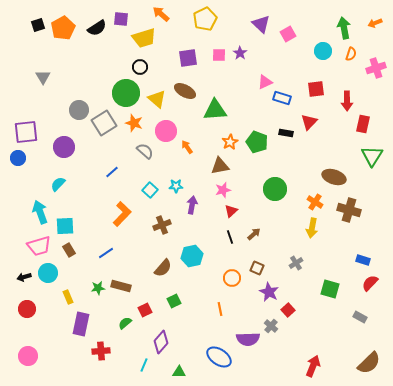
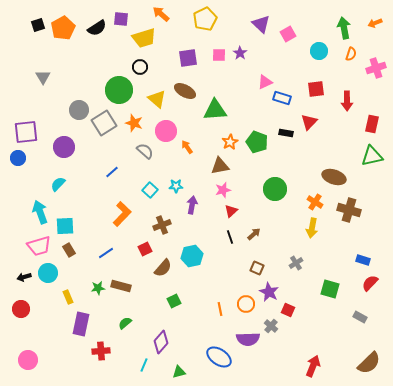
cyan circle at (323, 51): moved 4 px left
green circle at (126, 93): moved 7 px left, 3 px up
red rectangle at (363, 124): moved 9 px right
green triangle at (372, 156): rotated 45 degrees clockwise
orange circle at (232, 278): moved 14 px right, 26 px down
red circle at (27, 309): moved 6 px left
red square at (145, 310): moved 61 px up
red square at (288, 310): rotated 24 degrees counterclockwise
pink circle at (28, 356): moved 4 px down
green triangle at (179, 372): rotated 16 degrees counterclockwise
